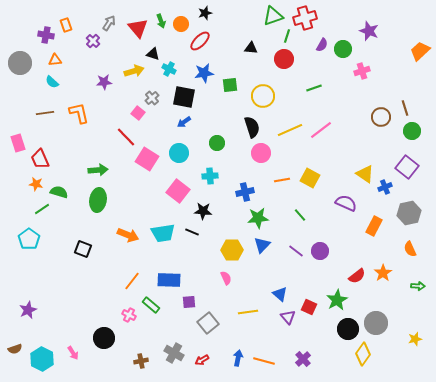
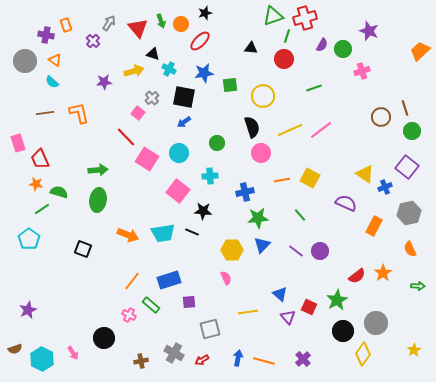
orange triangle at (55, 60): rotated 40 degrees clockwise
gray circle at (20, 63): moved 5 px right, 2 px up
blue rectangle at (169, 280): rotated 20 degrees counterclockwise
gray square at (208, 323): moved 2 px right, 6 px down; rotated 25 degrees clockwise
black circle at (348, 329): moved 5 px left, 2 px down
yellow star at (415, 339): moved 1 px left, 11 px down; rotated 16 degrees counterclockwise
